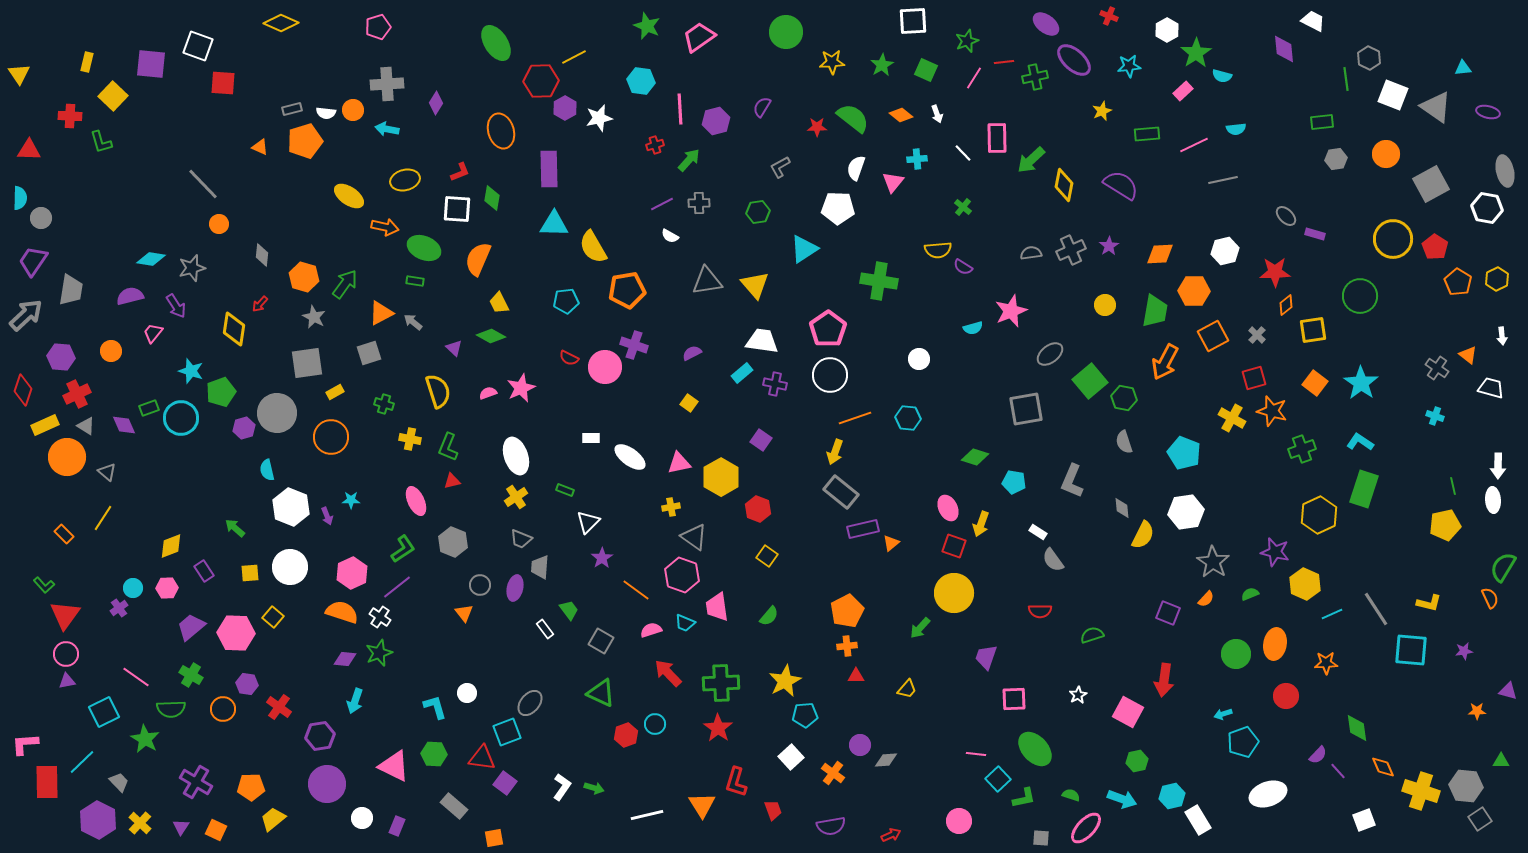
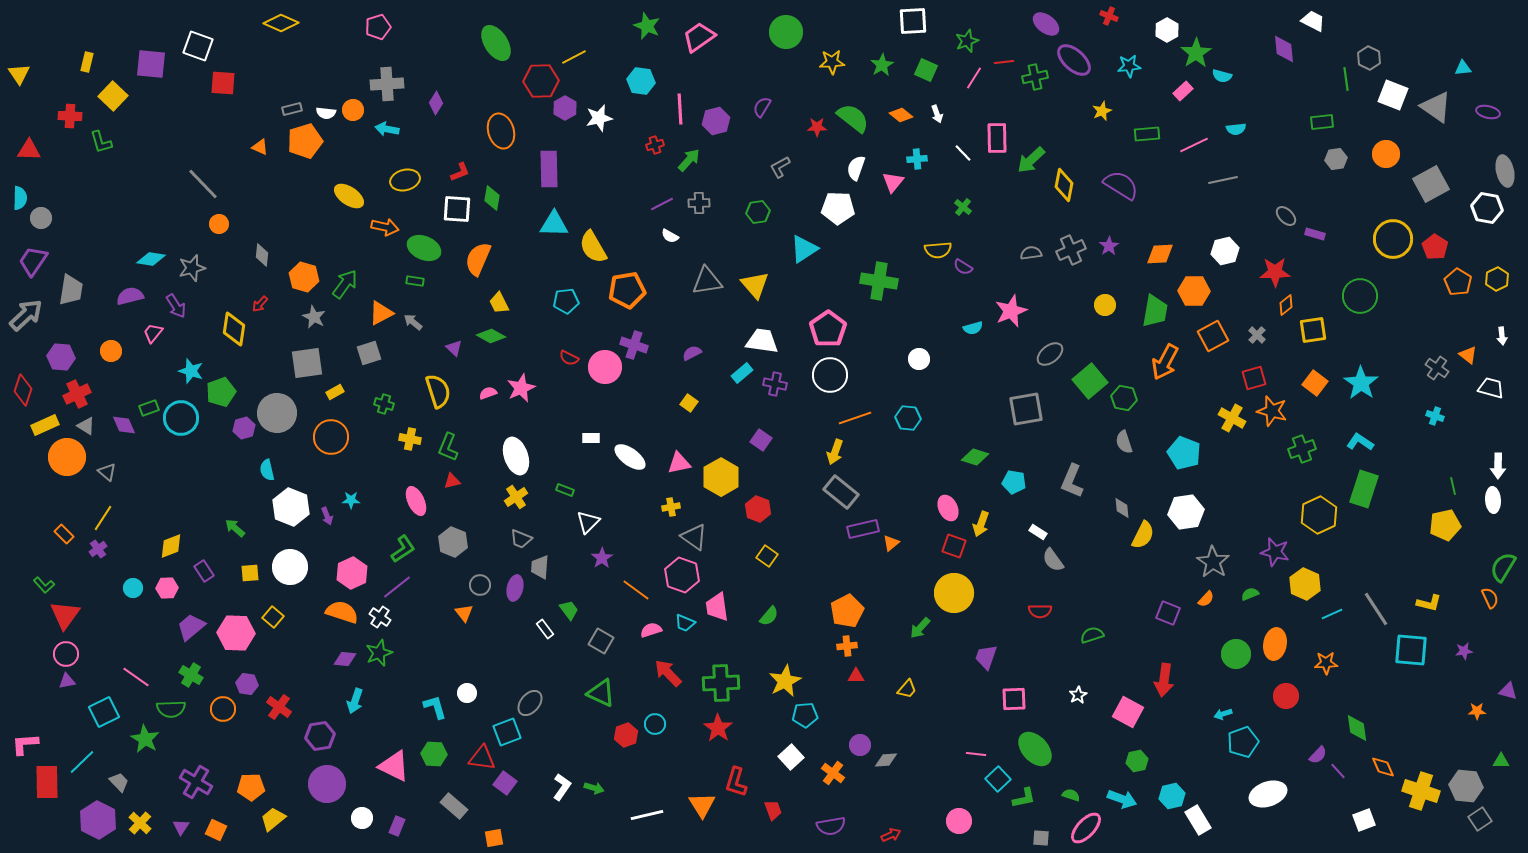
purple cross at (119, 608): moved 21 px left, 59 px up
